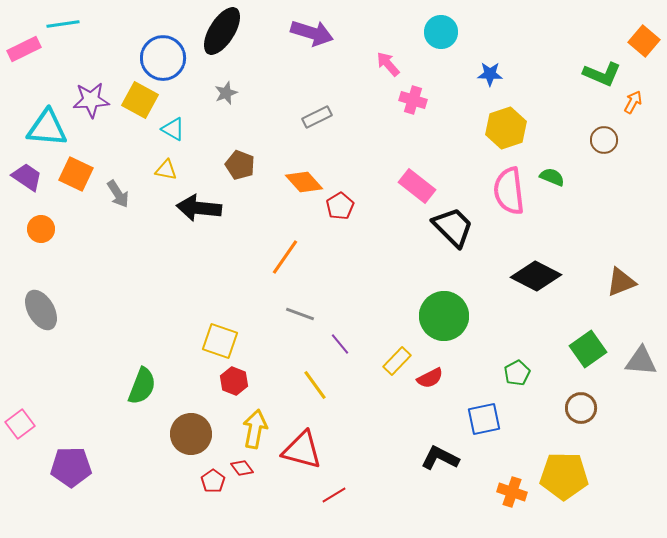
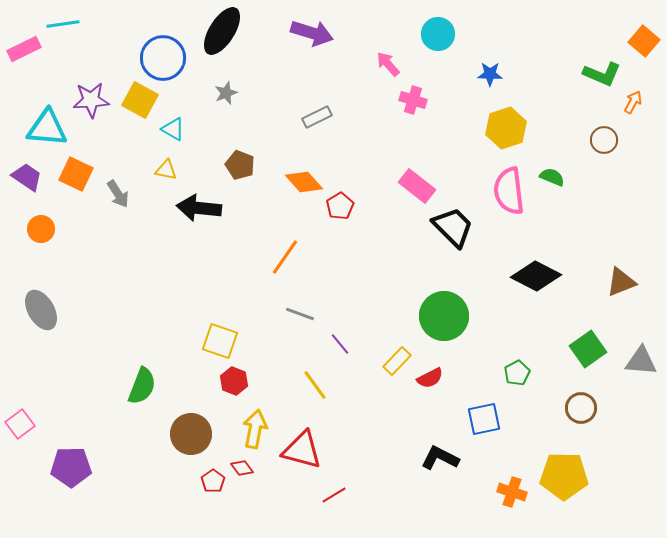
cyan circle at (441, 32): moved 3 px left, 2 px down
